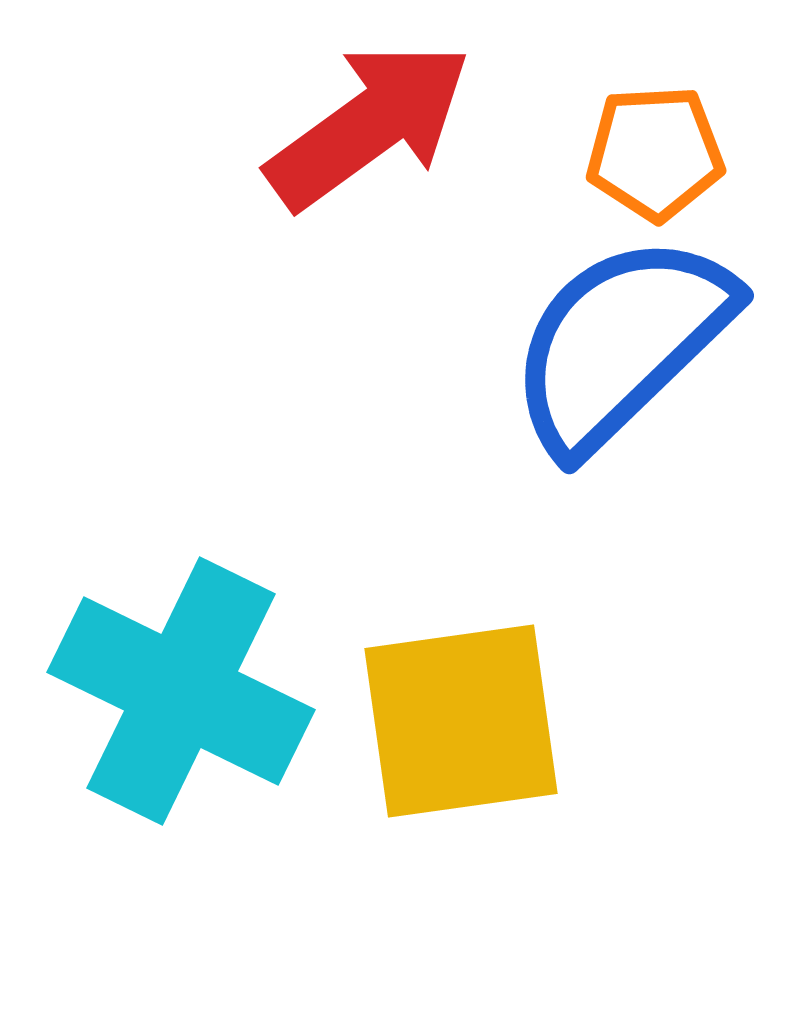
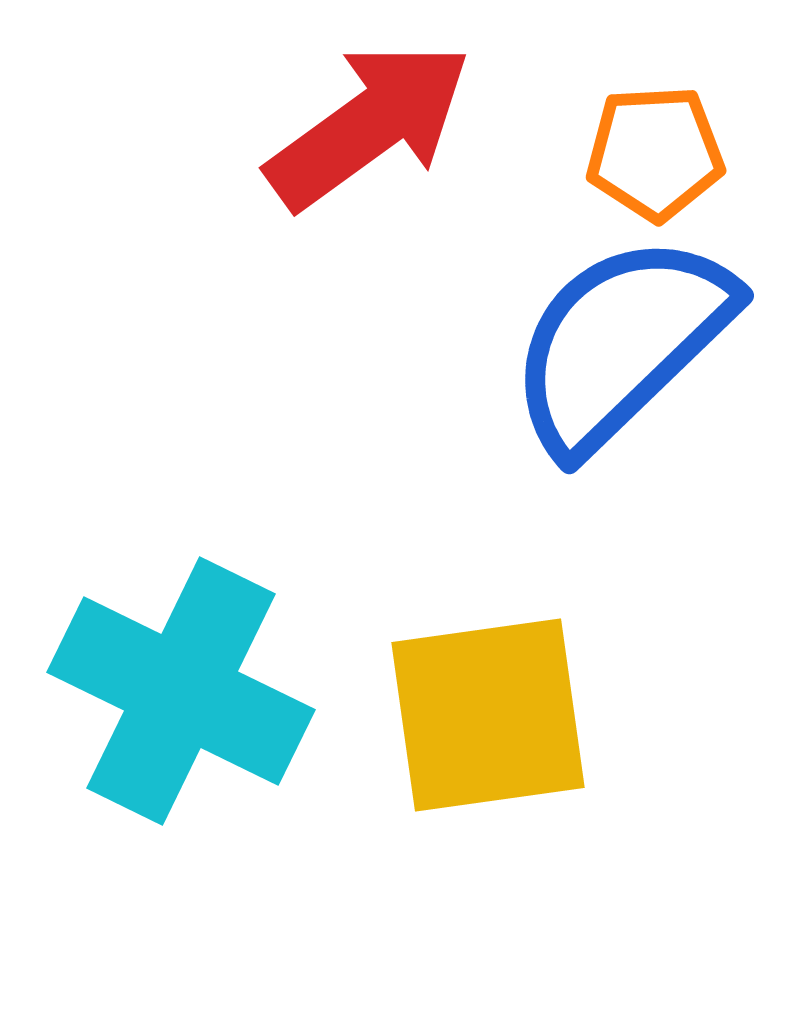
yellow square: moved 27 px right, 6 px up
